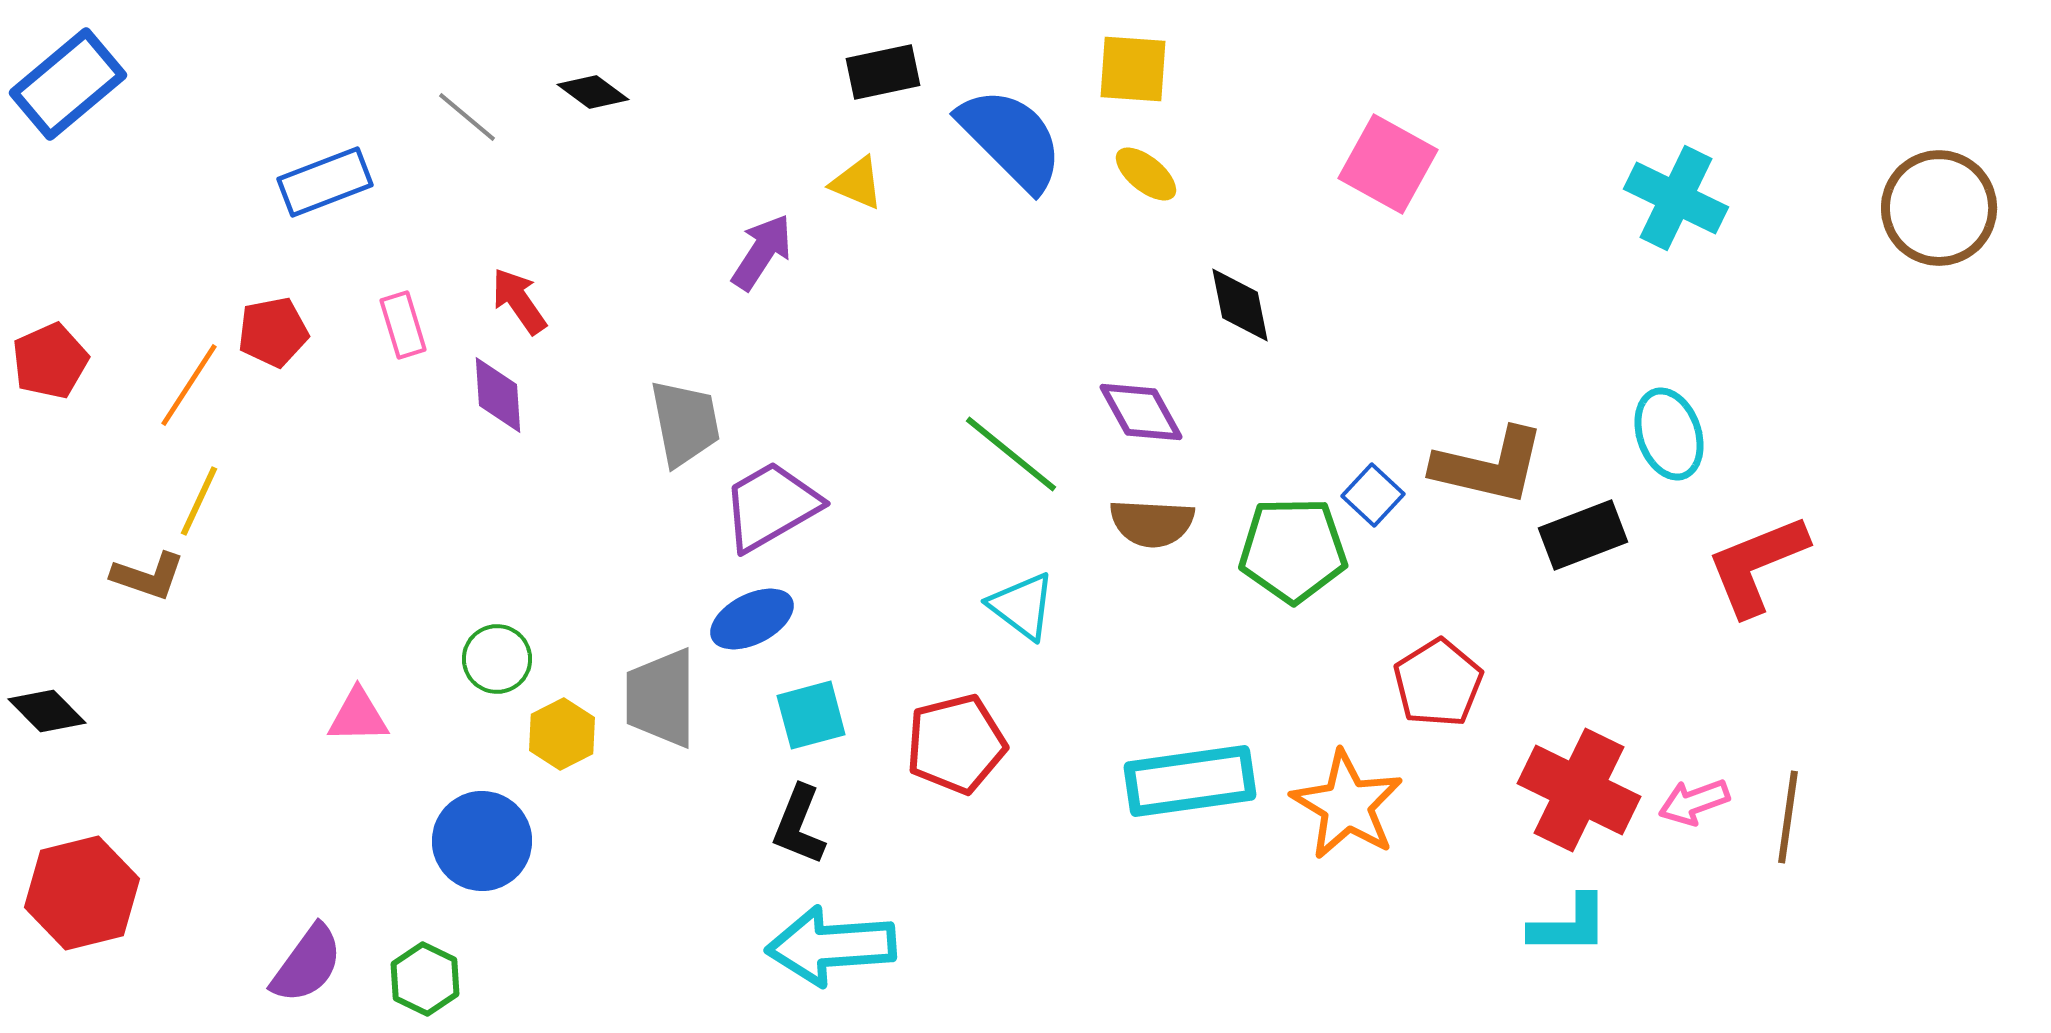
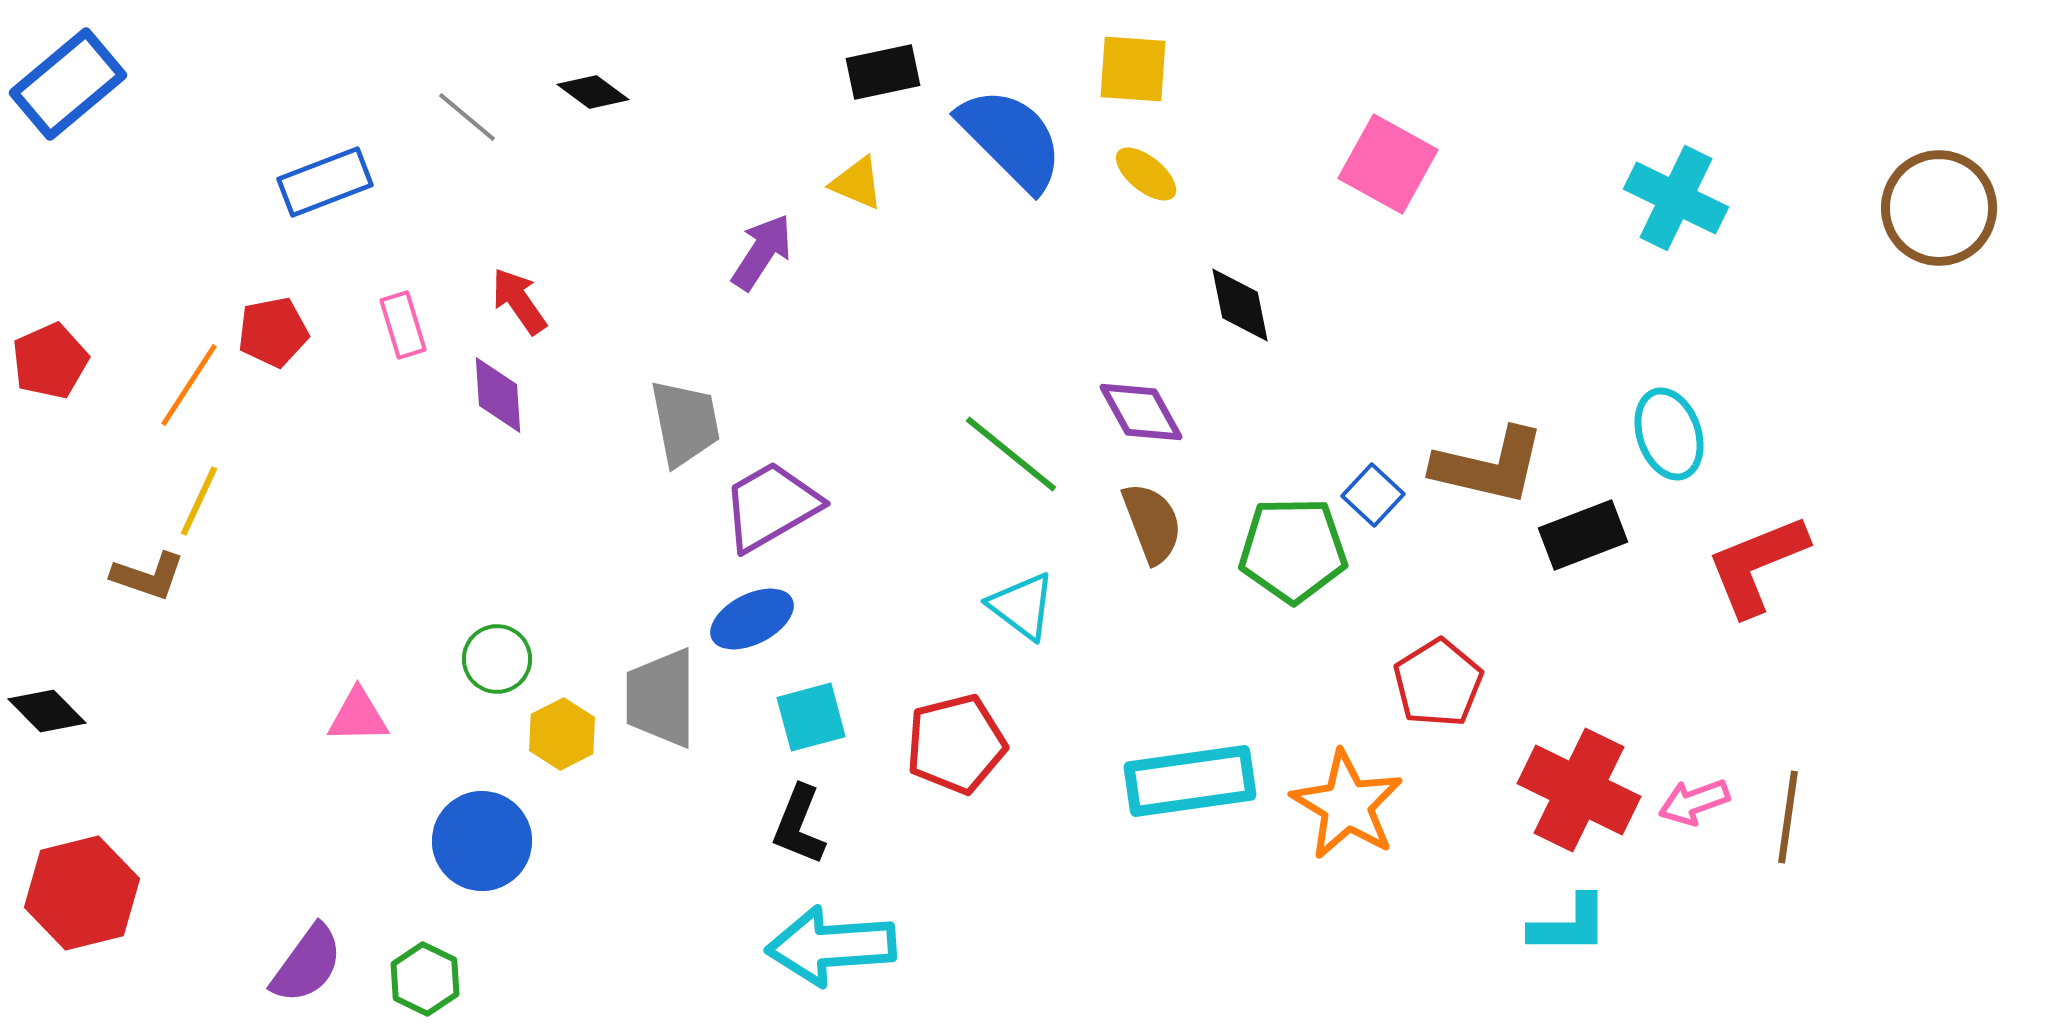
brown semicircle at (1152, 523): rotated 114 degrees counterclockwise
cyan square at (811, 715): moved 2 px down
